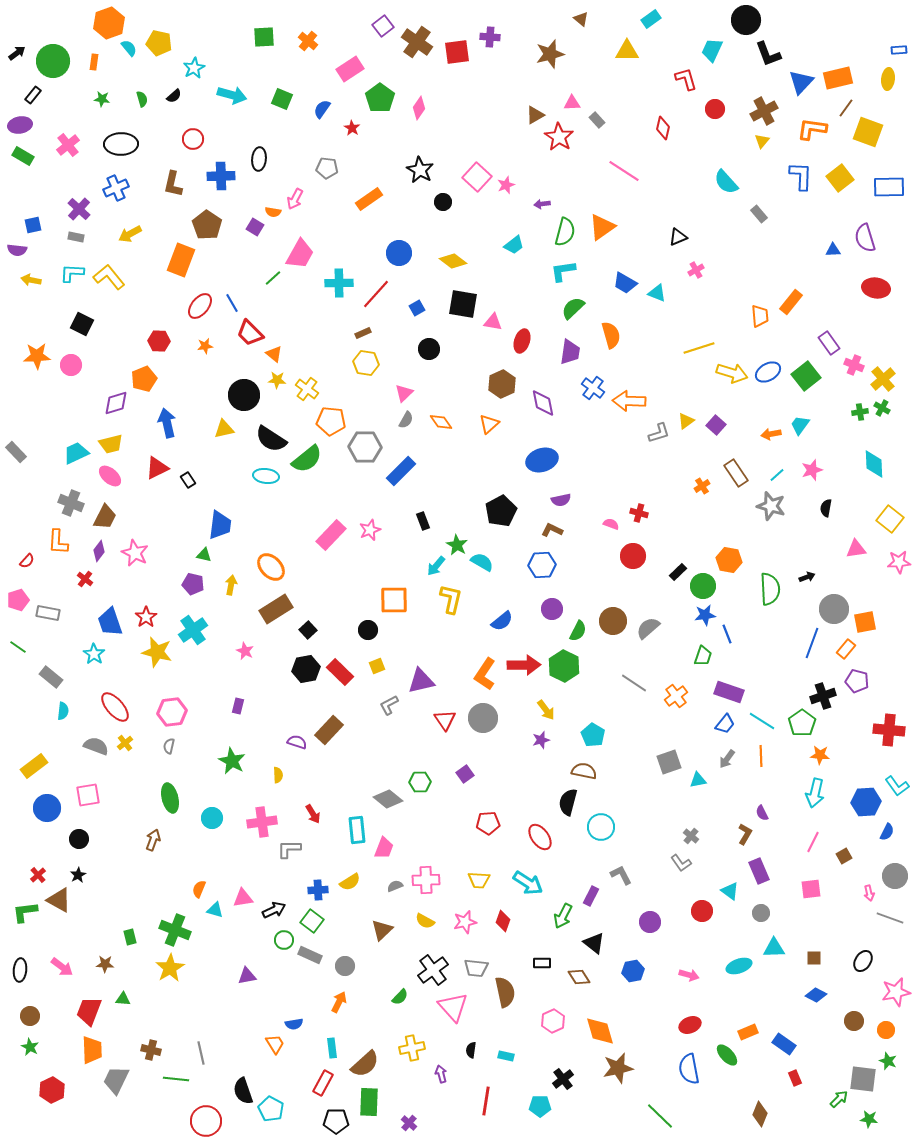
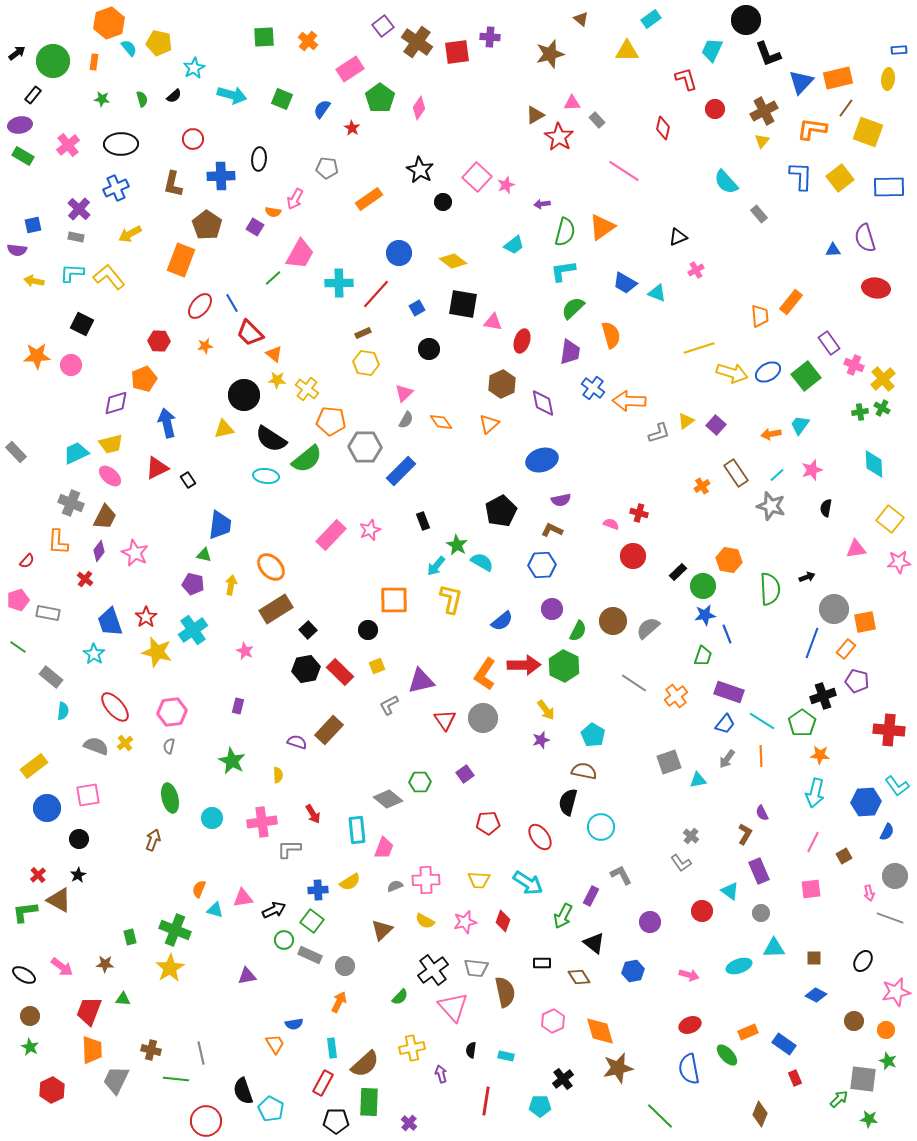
yellow arrow at (31, 280): moved 3 px right, 1 px down
black ellipse at (20, 970): moved 4 px right, 5 px down; rotated 65 degrees counterclockwise
